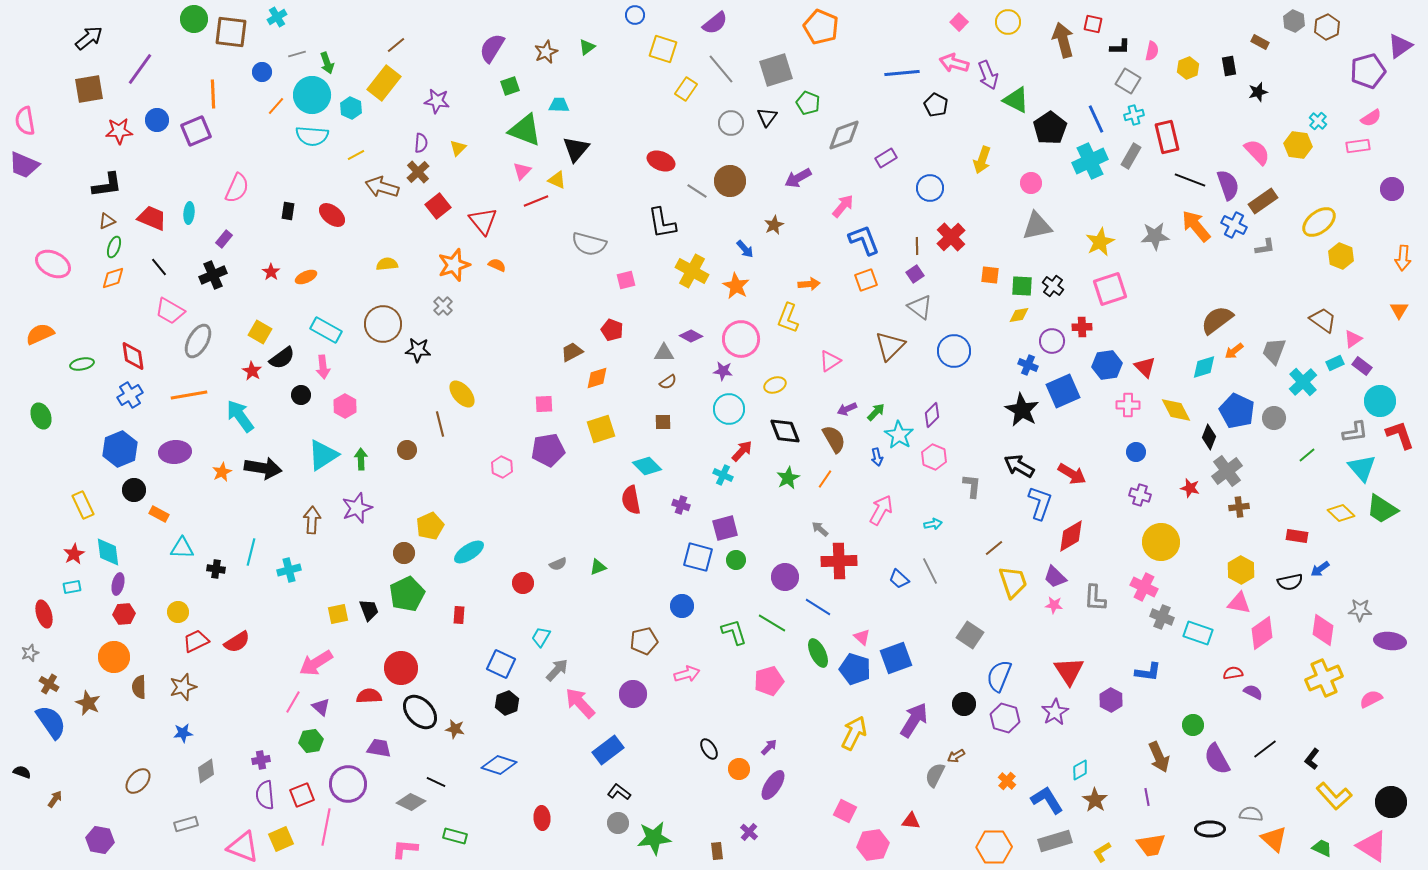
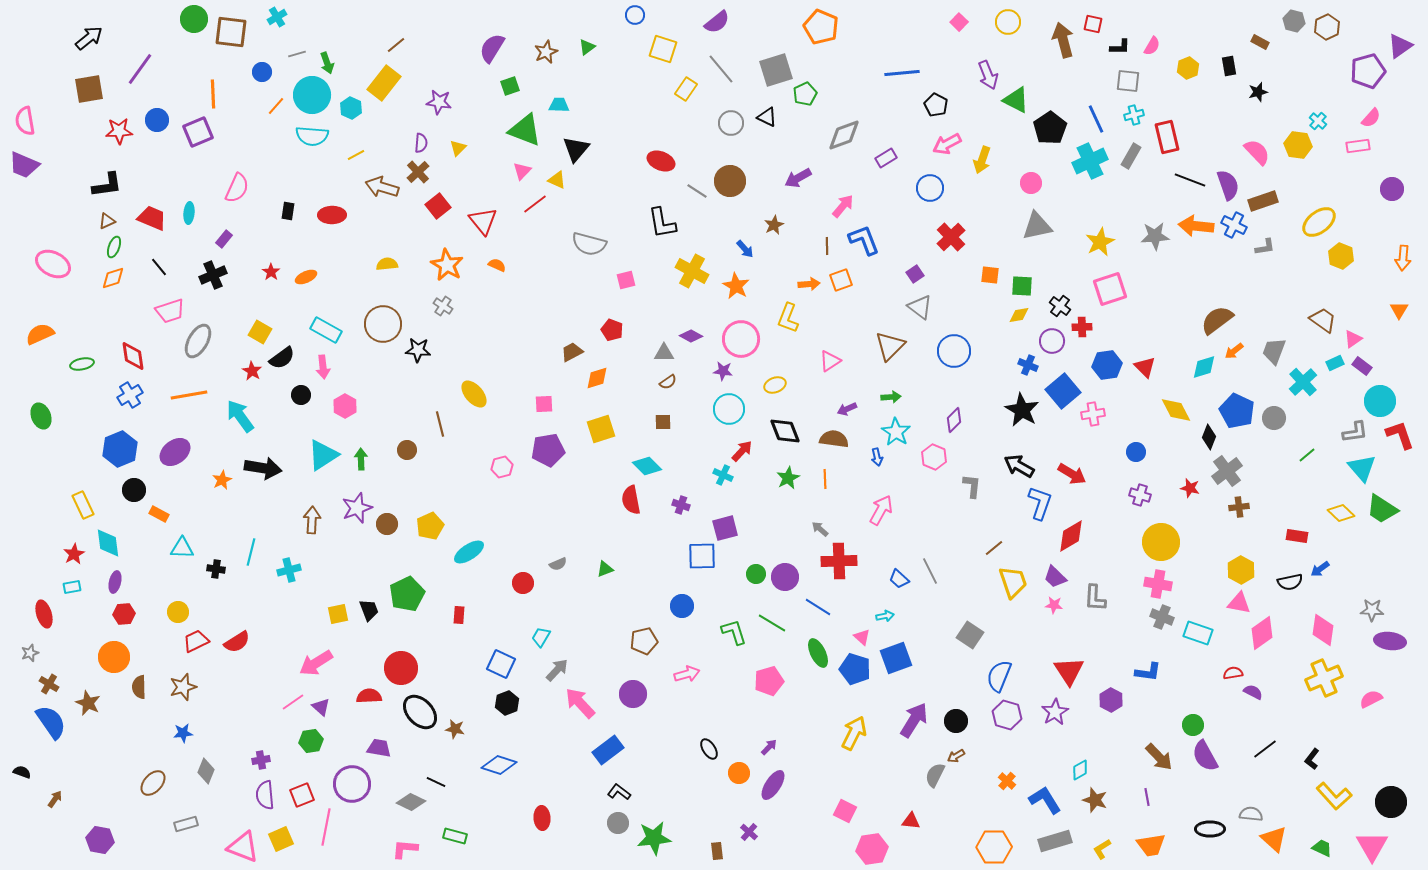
gray hexagon at (1294, 21): rotated 10 degrees counterclockwise
purple semicircle at (715, 23): moved 2 px right, 1 px up
pink semicircle at (1152, 51): moved 5 px up; rotated 18 degrees clockwise
pink arrow at (954, 63): moved 7 px left, 81 px down; rotated 44 degrees counterclockwise
gray square at (1128, 81): rotated 25 degrees counterclockwise
purple star at (437, 101): moved 2 px right, 1 px down
green pentagon at (808, 103): moved 3 px left, 9 px up; rotated 25 degrees clockwise
black triangle at (767, 117): rotated 40 degrees counterclockwise
pink semicircle at (1371, 118): rotated 15 degrees counterclockwise
purple square at (196, 131): moved 2 px right, 1 px down
red line at (536, 201): moved 1 px left, 3 px down; rotated 15 degrees counterclockwise
brown rectangle at (1263, 201): rotated 16 degrees clockwise
red ellipse at (332, 215): rotated 40 degrees counterclockwise
orange arrow at (1196, 226): rotated 44 degrees counterclockwise
brown line at (917, 246): moved 90 px left
orange star at (454, 265): moved 7 px left; rotated 24 degrees counterclockwise
orange square at (866, 280): moved 25 px left
black cross at (1053, 286): moved 7 px right, 20 px down
gray cross at (443, 306): rotated 12 degrees counterclockwise
pink trapezoid at (170, 311): rotated 48 degrees counterclockwise
blue square at (1063, 391): rotated 16 degrees counterclockwise
yellow ellipse at (462, 394): moved 12 px right
pink cross at (1128, 405): moved 35 px left, 9 px down; rotated 10 degrees counterclockwise
green arrow at (876, 412): moved 15 px right, 15 px up; rotated 42 degrees clockwise
purple diamond at (932, 415): moved 22 px right, 5 px down
cyan star at (899, 435): moved 3 px left, 3 px up
brown semicircle at (834, 439): rotated 52 degrees counterclockwise
purple ellipse at (175, 452): rotated 32 degrees counterclockwise
pink hexagon at (502, 467): rotated 20 degrees clockwise
orange star at (222, 472): moved 8 px down
orange line at (825, 479): rotated 36 degrees counterclockwise
cyan arrow at (933, 524): moved 48 px left, 92 px down
cyan diamond at (108, 552): moved 9 px up
brown circle at (404, 553): moved 17 px left, 29 px up
blue square at (698, 557): moved 4 px right, 1 px up; rotated 16 degrees counterclockwise
green circle at (736, 560): moved 20 px right, 14 px down
green triangle at (598, 567): moved 7 px right, 2 px down
purple ellipse at (118, 584): moved 3 px left, 2 px up
pink cross at (1144, 587): moved 14 px right, 3 px up; rotated 16 degrees counterclockwise
gray star at (1360, 610): moved 12 px right
pink line at (293, 702): rotated 25 degrees clockwise
black circle at (964, 704): moved 8 px left, 17 px down
purple hexagon at (1005, 718): moved 2 px right, 3 px up
brown arrow at (1159, 757): rotated 20 degrees counterclockwise
purple semicircle at (1217, 759): moved 12 px left, 3 px up
orange circle at (739, 769): moved 4 px down
gray diamond at (206, 771): rotated 35 degrees counterclockwise
brown ellipse at (138, 781): moved 15 px right, 2 px down
purple circle at (348, 784): moved 4 px right
blue L-shape at (1047, 800): moved 2 px left
brown star at (1095, 800): rotated 15 degrees counterclockwise
pink hexagon at (873, 845): moved 1 px left, 4 px down
pink triangle at (1372, 846): rotated 28 degrees clockwise
yellow L-shape at (1102, 852): moved 3 px up
